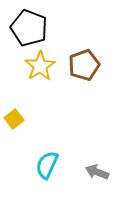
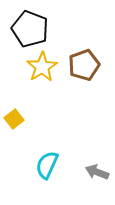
black pentagon: moved 1 px right, 1 px down
yellow star: moved 2 px right, 1 px down
